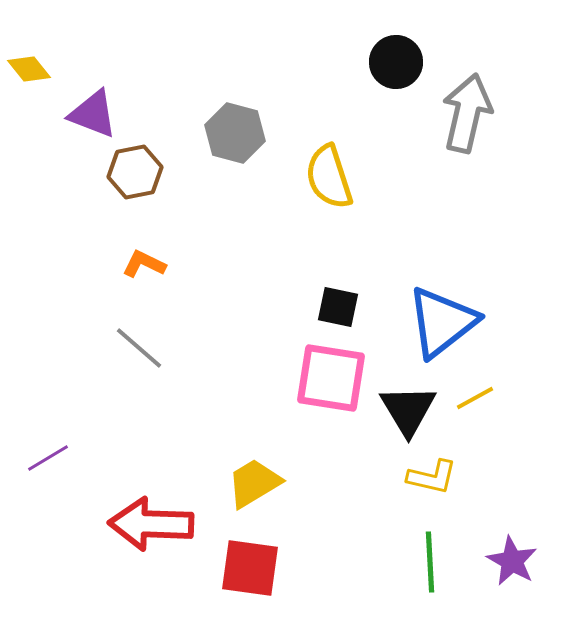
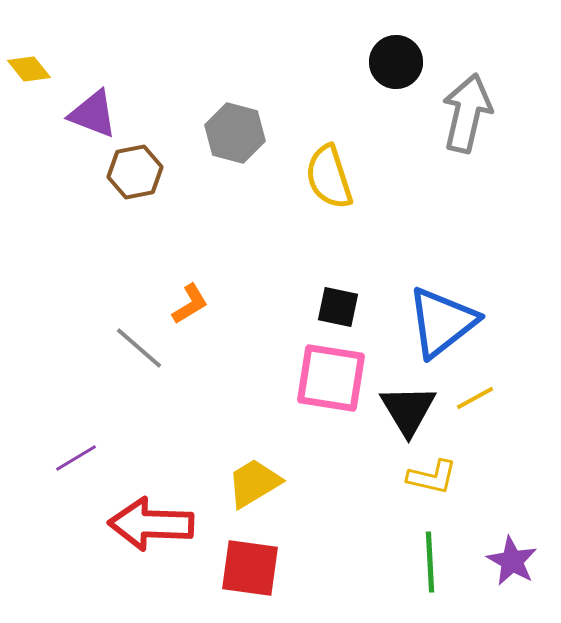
orange L-shape: moved 46 px right, 40 px down; rotated 123 degrees clockwise
purple line: moved 28 px right
